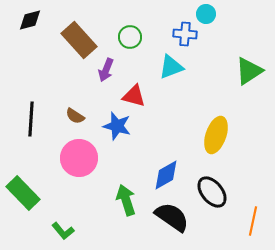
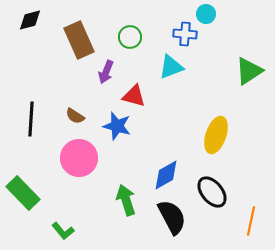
brown rectangle: rotated 18 degrees clockwise
purple arrow: moved 2 px down
black semicircle: rotated 27 degrees clockwise
orange line: moved 2 px left
